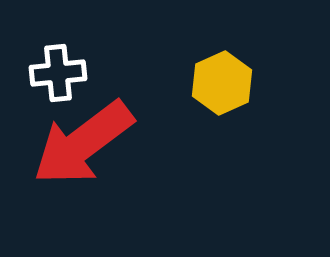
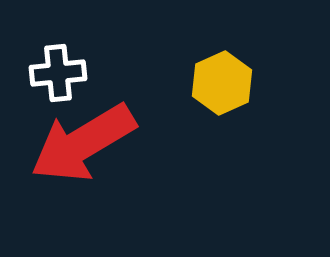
red arrow: rotated 6 degrees clockwise
